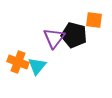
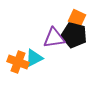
orange square: moved 17 px left, 2 px up; rotated 18 degrees clockwise
purple triangle: rotated 45 degrees clockwise
cyan triangle: moved 3 px left, 8 px up; rotated 24 degrees clockwise
